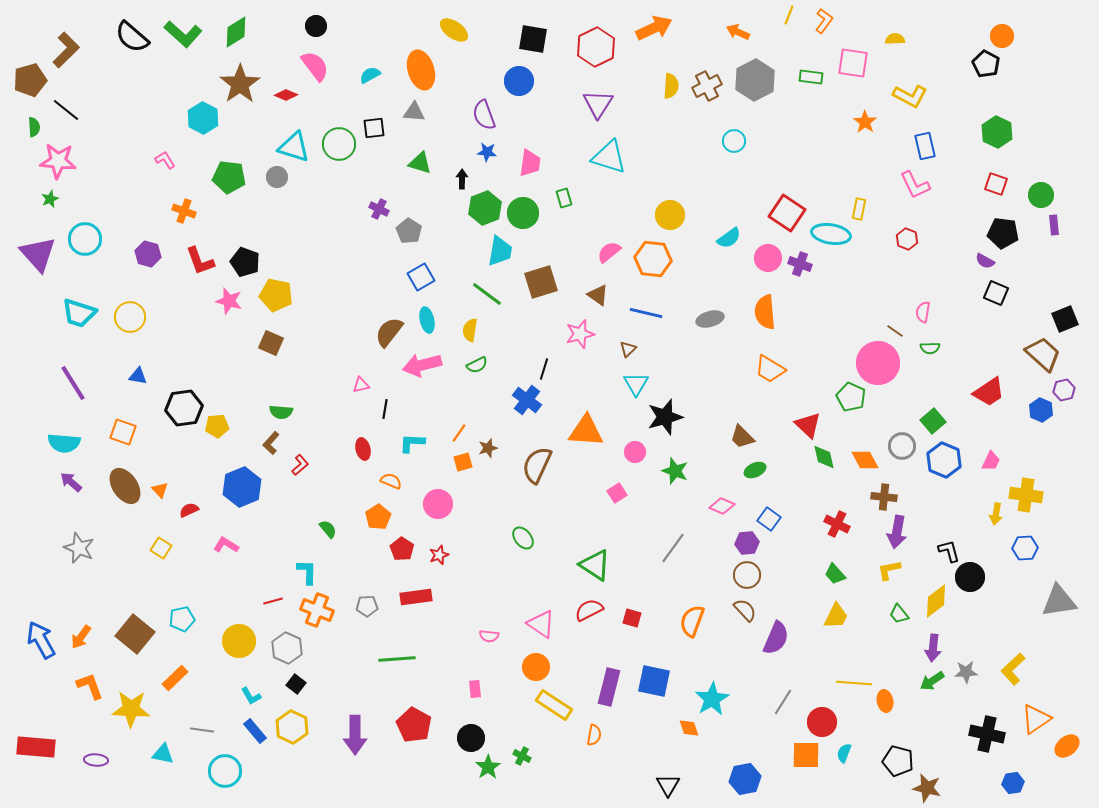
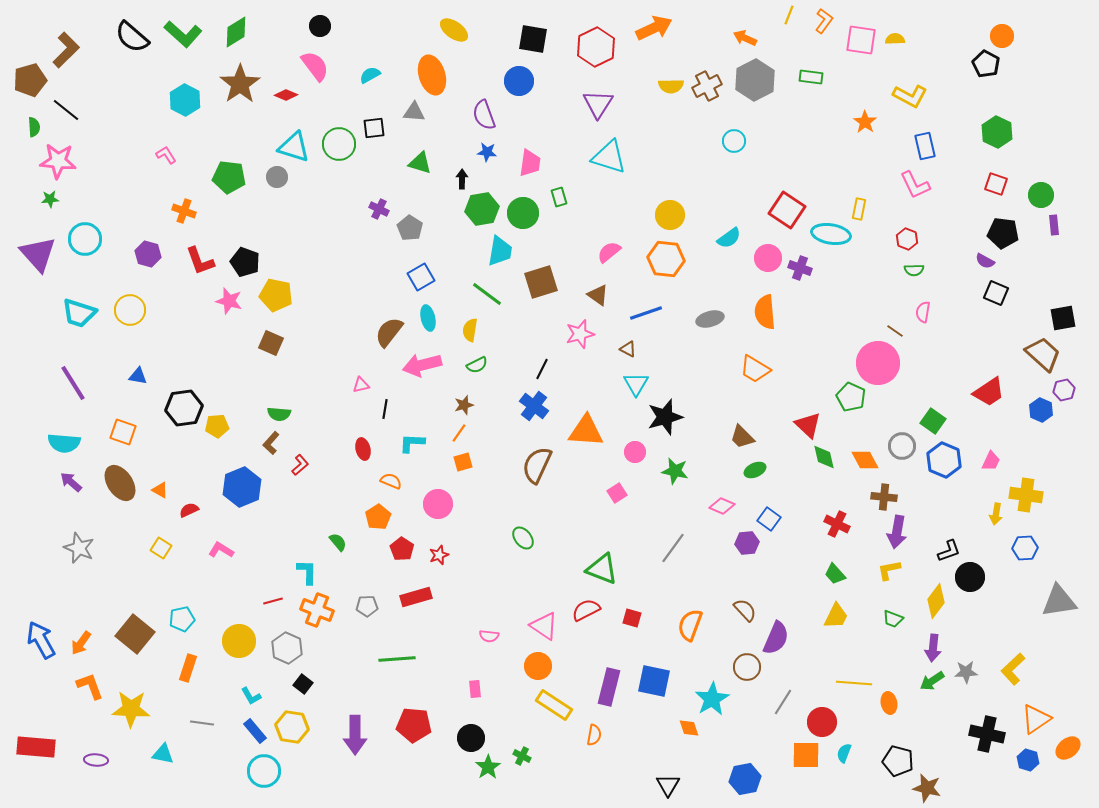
black circle at (316, 26): moved 4 px right
orange arrow at (738, 32): moved 7 px right, 6 px down
pink square at (853, 63): moved 8 px right, 23 px up
orange ellipse at (421, 70): moved 11 px right, 5 px down
yellow semicircle at (671, 86): rotated 85 degrees clockwise
cyan hexagon at (203, 118): moved 18 px left, 18 px up
pink L-shape at (165, 160): moved 1 px right, 5 px up
green rectangle at (564, 198): moved 5 px left, 1 px up
green star at (50, 199): rotated 18 degrees clockwise
green hexagon at (485, 208): moved 3 px left, 1 px down; rotated 12 degrees clockwise
red square at (787, 213): moved 3 px up
gray pentagon at (409, 231): moved 1 px right, 3 px up
orange hexagon at (653, 259): moved 13 px right
purple cross at (800, 264): moved 4 px down
blue line at (646, 313): rotated 32 degrees counterclockwise
yellow circle at (130, 317): moved 7 px up
black square at (1065, 319): moved 2 px left, 1 px up; rotated 12 degrees clockwise
cyan ellipse at (427, 320): moved 1 px right, 2 px up
green semicircle at (930, 348): moved 16 px left, 78 px up
brown triangle at (628, 349): rotated 48 degrees counterclockwise
black line at (544, 369): moved 2 px left; rotated 10 degrees clockwise
orange trapezoid at (770, 369): moved 15 px left
blue cross at (527, 400): moved 7 px right, 6 px down
green semicircle at (281, 412): moved 2 px left, 2 px down
green square at (933, 421): rotated 15 degrees counterclockwise
brown star at (488, 448): moved 24 px left, 43 px up
green star at (675, 471): rotated 8 degrees counterclockwise
brown ellipse at (125, 486): moved 5 px left, 3 px up
orange triangle at (160, 490): rotated 18 degrees counterclockwise
green semicircle at (328, 529): moved 10 px right, 13 px down
pink L-shape at (226, 545): moved 5 px left, 5 px down
black L-shape at (949, 551): rotated 85 degrees clockwise
green triangle at (595, 565): moved 7 px right, 4 px down; rotated 12 degrees counterclockwise
brown circle at (747, 575): moved 92 px down
red rectangle at (416, 597): rotated 8 degrees counterclockwise
yellow diamond at (936, 601): rotated 16 degrees counterclockwise
red semicircle at (589, 610): moved 3 px left
green trapezoid at (899, 614): moved 6 px left, 5 px down; rotated 30 degrees counterclockwise
orange semicircle at (692, 621): moved 2 px left, 4 px down
pink triangle at (541, 624): moved 3 px right, 2 px down
orange arrow at (81, 637): moved 6 px down
orange circle at (536, 667): moved 2 px right, 1 px up
orange rectangle at (175, 678): moved 13 px right, 10 px up; rotated 28 degrees counterclockwise
black square at (296, 684): moved 7 px right
orange ellipse at (885, 701): moved 4 px right, 2 px down
red pentagon at (414, 725): rotated 24 degrees counterclockwise
yellow hexagon at (292, 727): rotated 16 degrees counterclockwise
gray line at (202, 730): moved 7 px up
orange ellipse at (1067, 746): moved 1 px right, 2 px down
cyan circle at (225, 771): moved 39 px right
blue hexagon at (1013, 783): moved 15 px right, 23 px up; rotated 25 degrees clockwise
